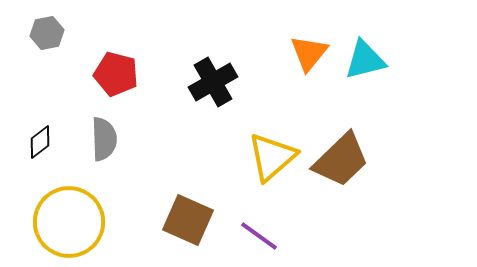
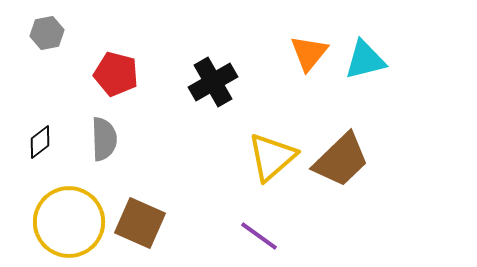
brown square: moved 48 px left, 3 px down
